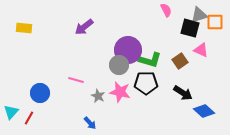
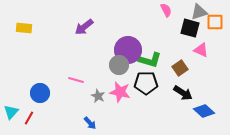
gray triangle: moved 3 px up
brown square: moved 7 px down
